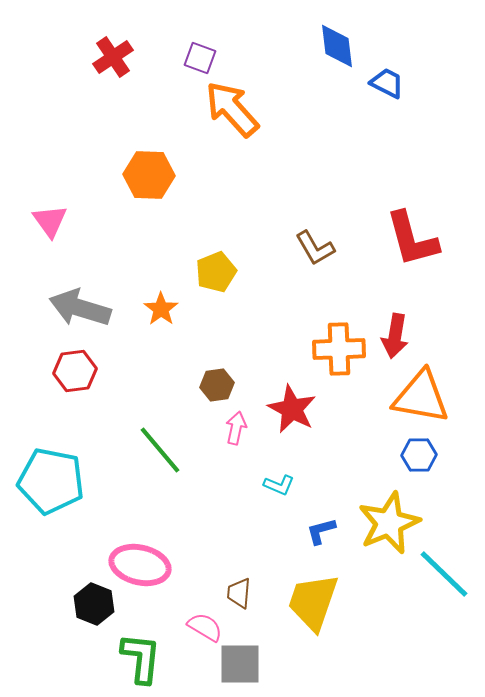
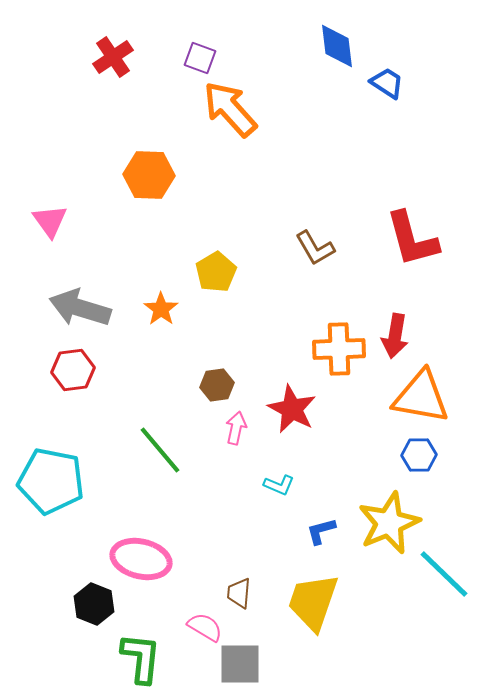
blue trapezoid: rotated 6 degrees clockwise
orange arrow: moved 2 px left
yellow pentagon: rotated 9 degrees counterclockwise
red hexagon: moved 2 px left, 1 px up
pink ellipse: moved 1 px right, 6 px up
